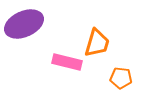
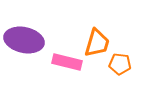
purple ellipse: moved 16 px down; rotated 36 degrees clockwise
orange pentagon: moved 1 px left, 14 px up
